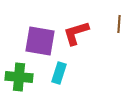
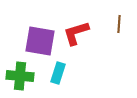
cyan rectangle: moved 1 px left
green cross: moved 1 px right, 1 px up
